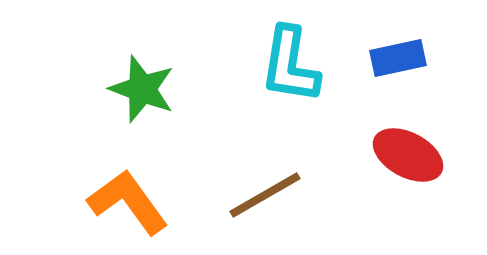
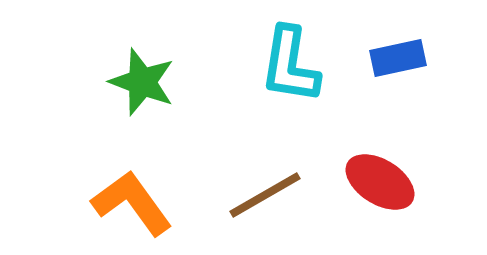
green star: moved 7 px up
red ellipse: moved 28 px left, 27 px down; rotated 4 degrees clockwise
orange L-shape: moved 4 px right, 1 px down
